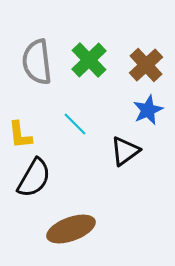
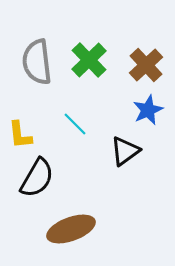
black semicircle: moved 3 px right
